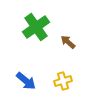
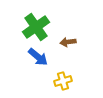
brown arrow: rotated 49 degrees counterclockwise
blue arrow: moved 12 px right, 24 px up
